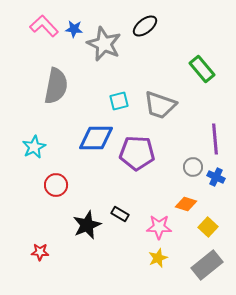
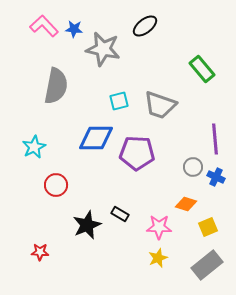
gray star: moved 1 px left, 5 px down; rotated 12 degrees counterclockwise
yellow square: rotated 24 degrees clockwise
